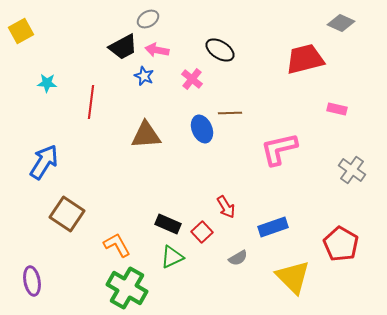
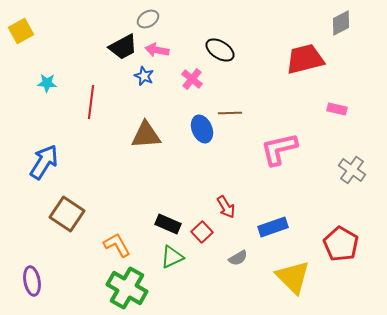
gray diamond: rotated 52 degrees counterclockwise
